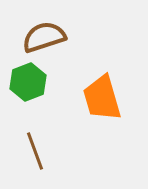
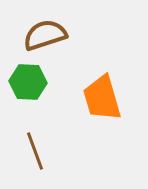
brown semicircle: moved 1 px right, 2 px up
green hexagon: rotated 24 degrees clockwise
